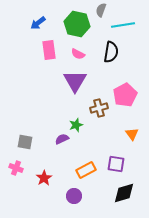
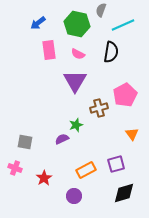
cyan line: rotated 15 degrees counterclockwise
purple square: rotated 24 degrees counterclockwise
pink cross: moved 1 px left
